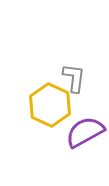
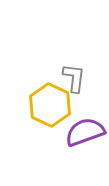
purple semicircle: rotated 9 degrees clockwise
